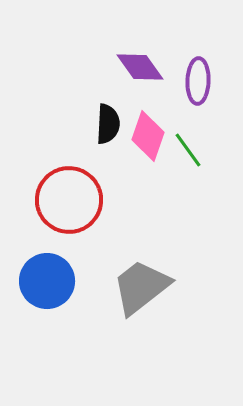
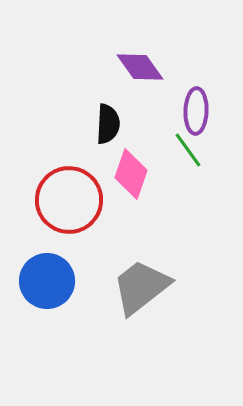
purple ellipse: moved 2 px left, 30 px down
pink diamond: moved 17 px left, 38 px down
